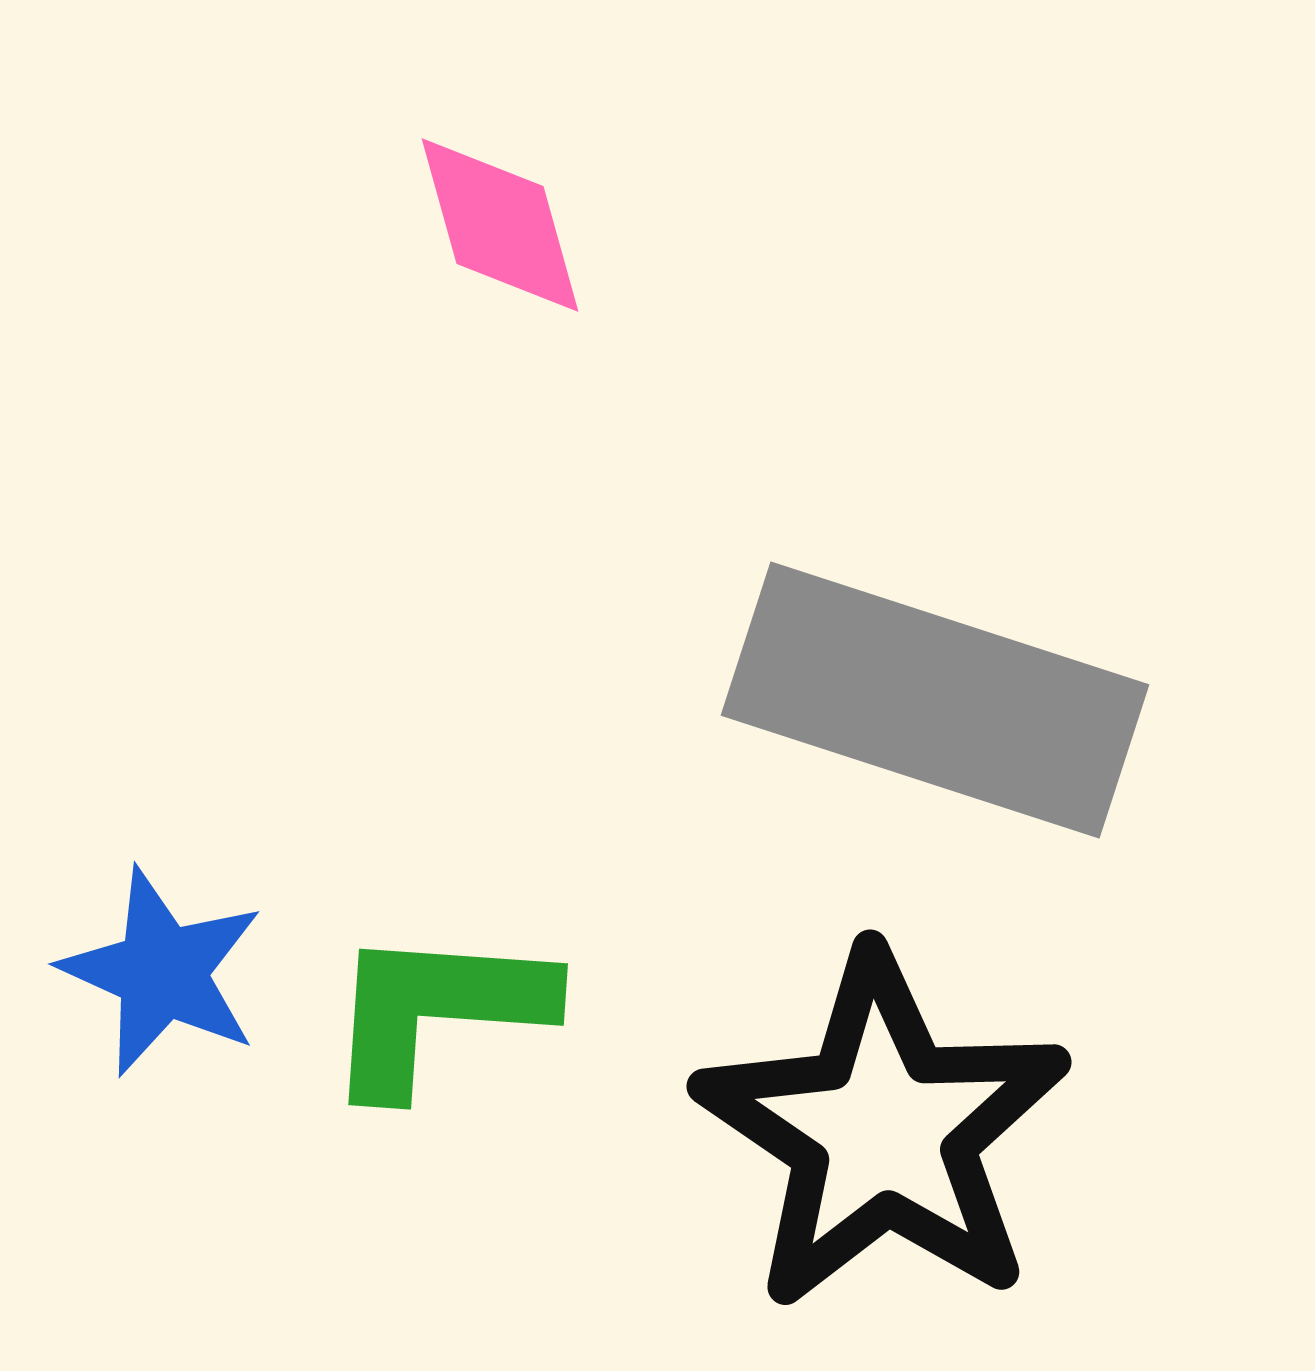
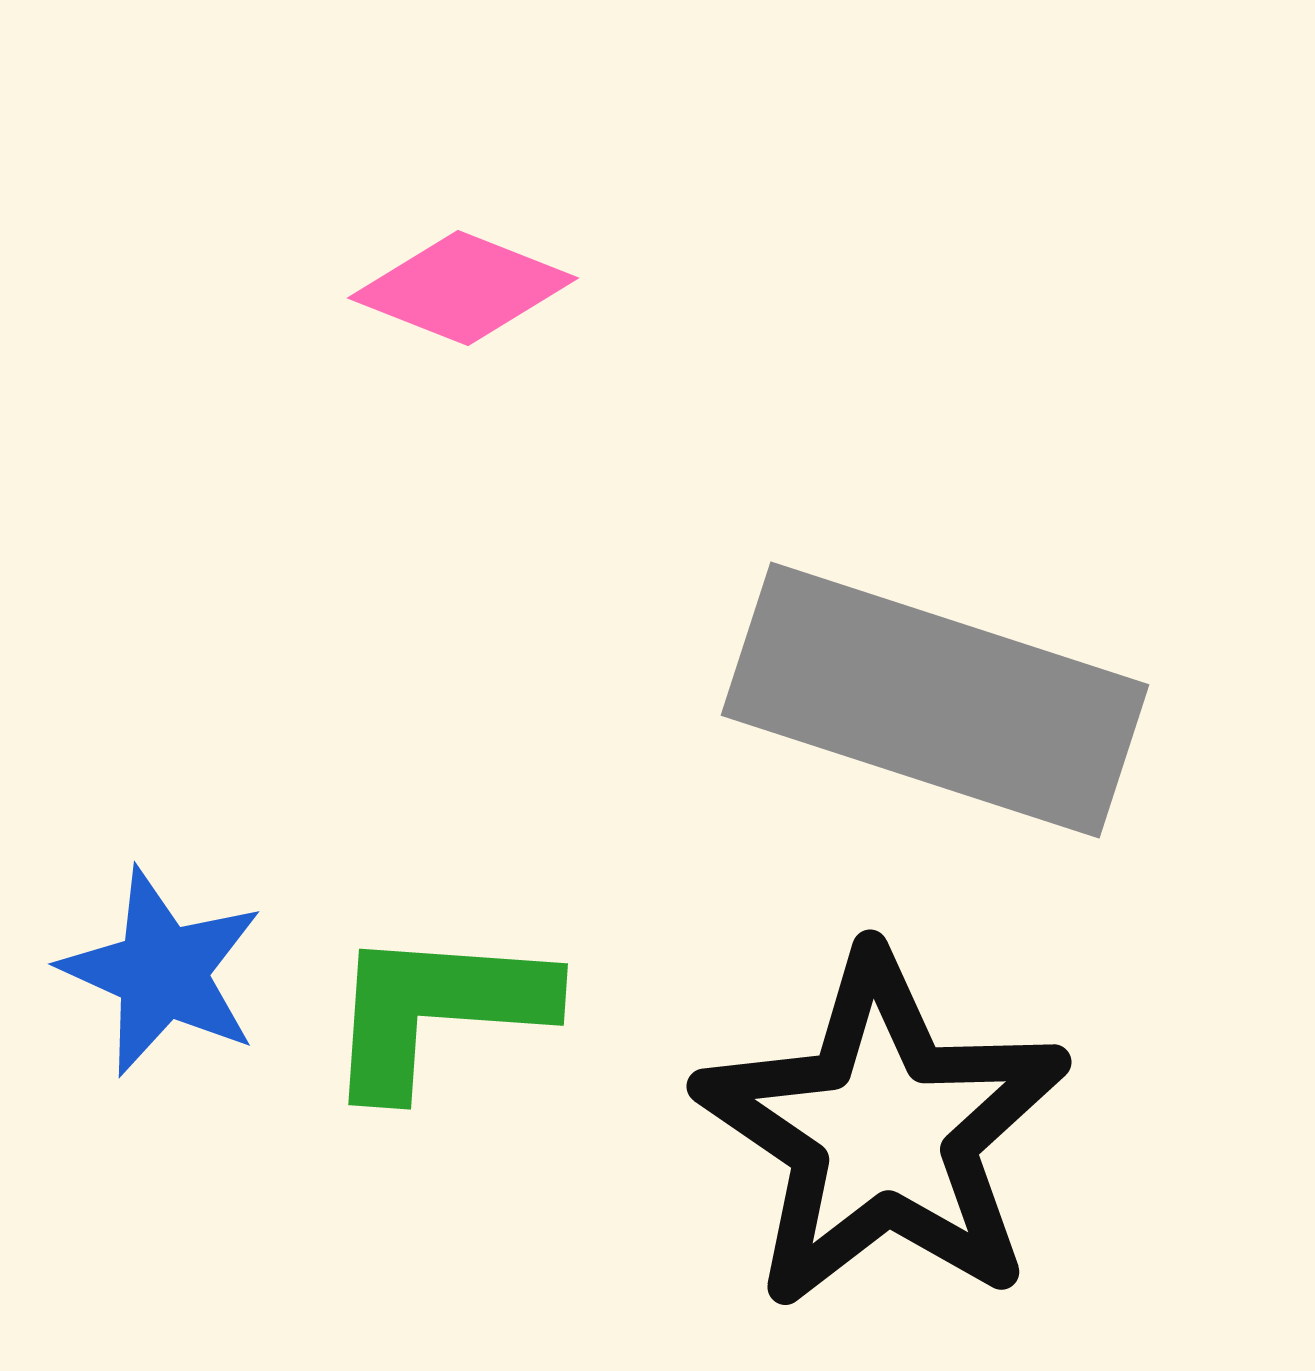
pink diamond: moved 37 px left, 63 px down; rotated 53 degrees counterclockwise
